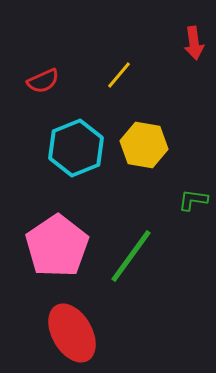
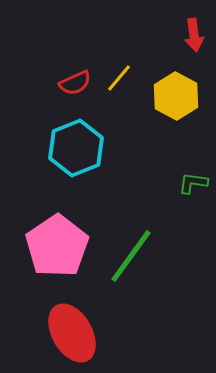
red arrow: moved 8 px up
yellow line: moved 3 px down
red semicircle: moved 32 px right, 2 px down
yellow hexagon: moved 32 px right, 49 px up; rotated 18 degrees clockwise
green L-shape: moved 17 px up
